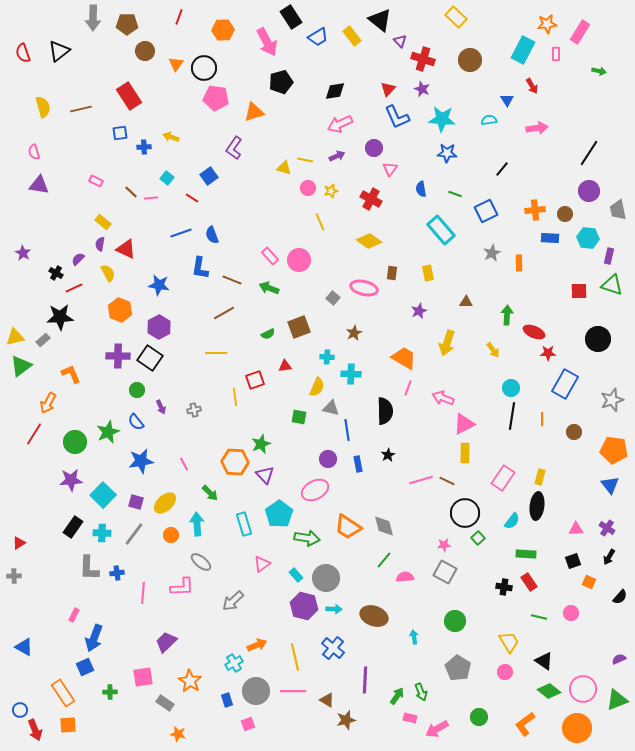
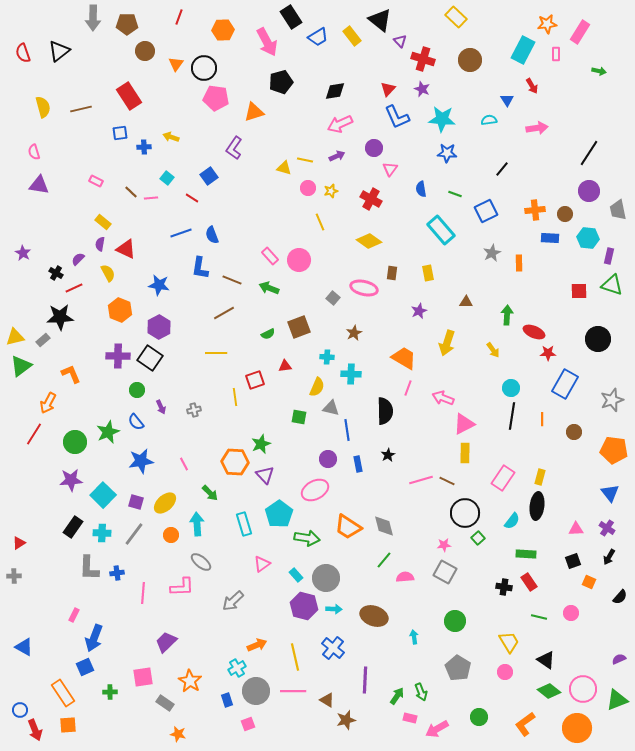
blue triangle at (610, 485): moved 8 px down
black triangle at (544, 661): moved 2 px right, 1 px up
cyan cross at (234, 663): moved 3 px right, 5 px down
